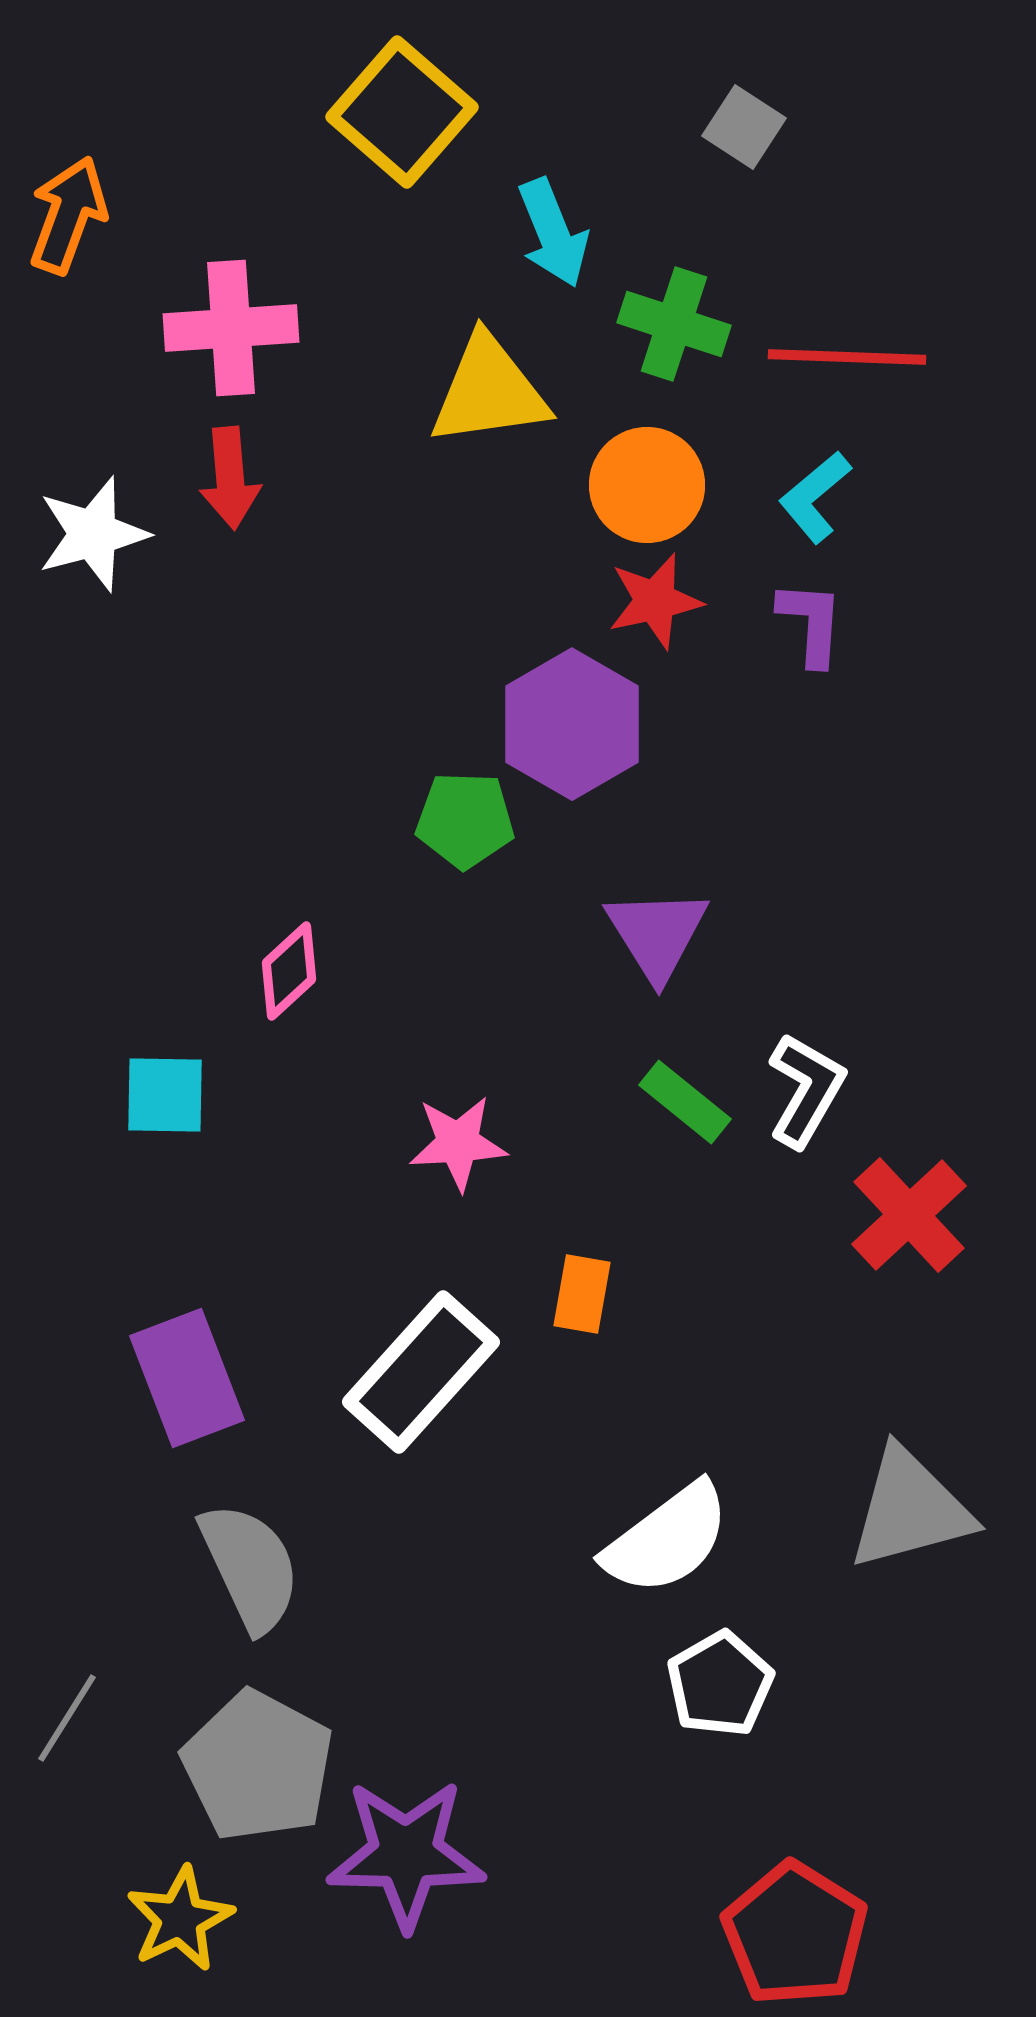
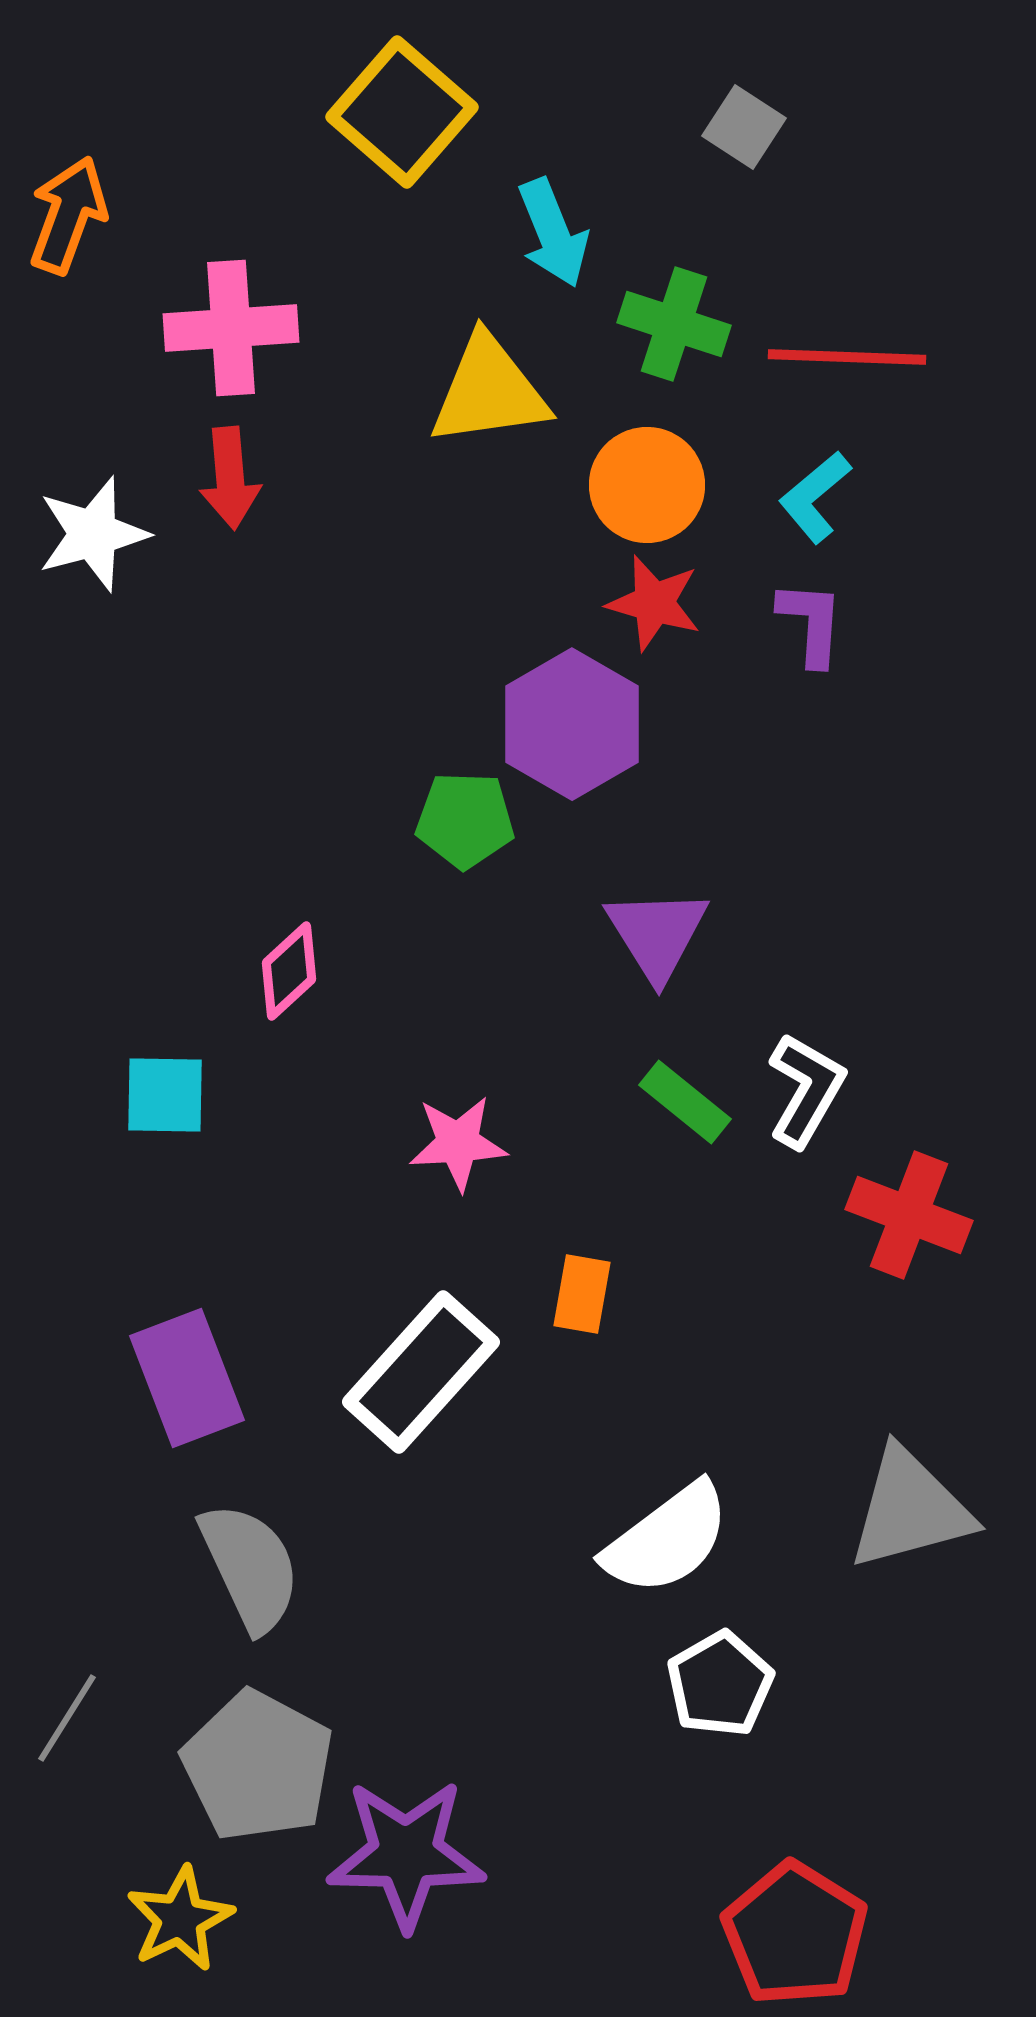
red star: moved 1 px left, 2 px down; rotated 28 degrees clockwise
red cross: rotated 26 degrees counterclockwise
